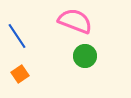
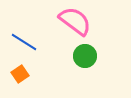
pink semicircle: rotated 16 degrees clockwise
blue line: moved 7 px right, 6 px down; rotated 24 degrees counterclockwise
